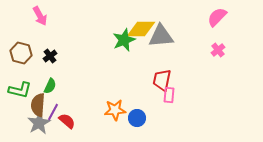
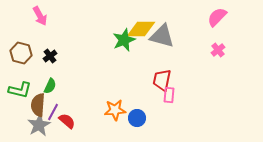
gray triangle: moved 1 px right; rotated 20 degrees clockwise
gray star: moved 2 px down
